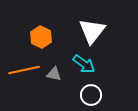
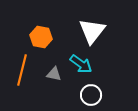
orange hexagon: rotated 15 degrees counterclockwise
cyan arrow: moved 3 px left
orange line: moved 2 px left; rotated 64 degrees counterclockwise
